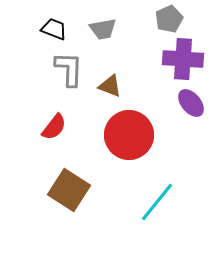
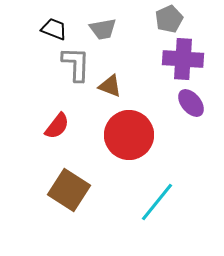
gray L-shape: moved 7 px right, 5 px up
red semicircle: moved 3 px right, 1 px up
